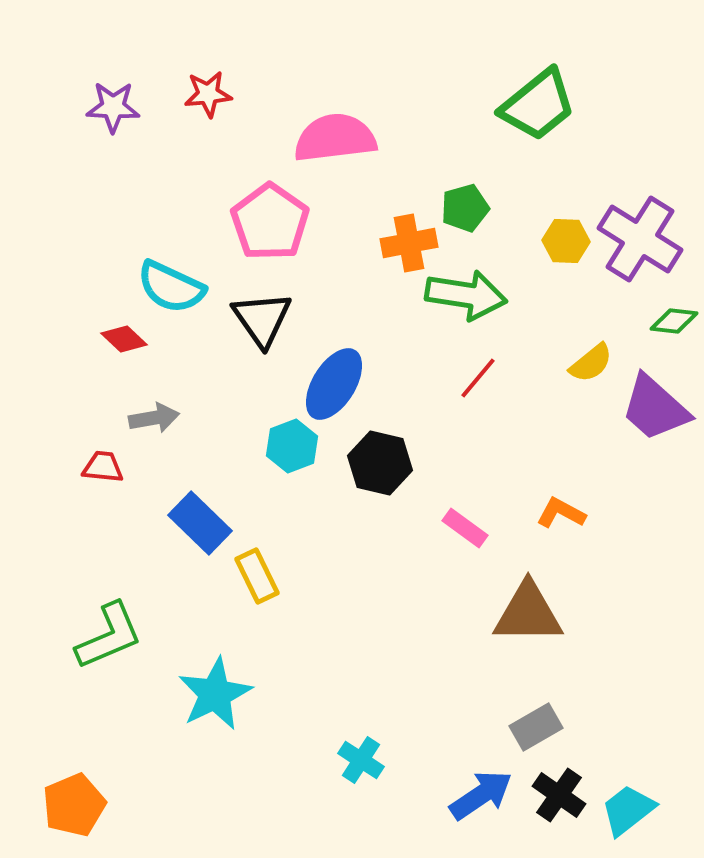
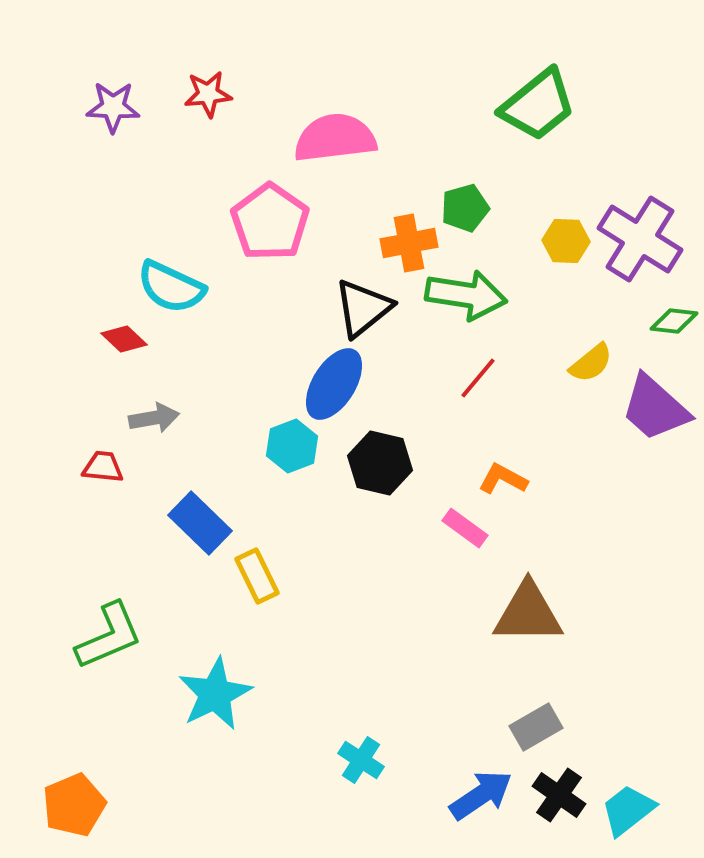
black triangle: moved 101 px right, 11 px up; rotated 26 degrees clockwise
orange L-shape: moved 58 px left, 34 px up
